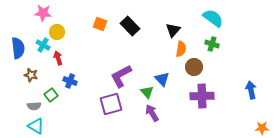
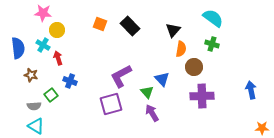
yellow circle: moved 2 px up
